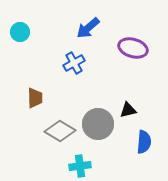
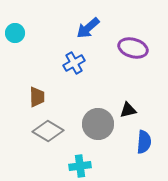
cyan circle: moved 5 px left, 1 px down
brown trapezoid: moved 2 px right, 1 px up
gray diamond: moved 12 px left
